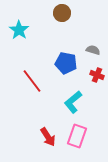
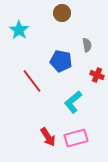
gray semicircle: moved 6 px left, 5 px up; rotated 64 degrees clockwise
blue pentagon: moved 5 px left, 2 px up
pink rectangle: moved 1 px left, 2 px down; rotated 55 degrees clockwise
